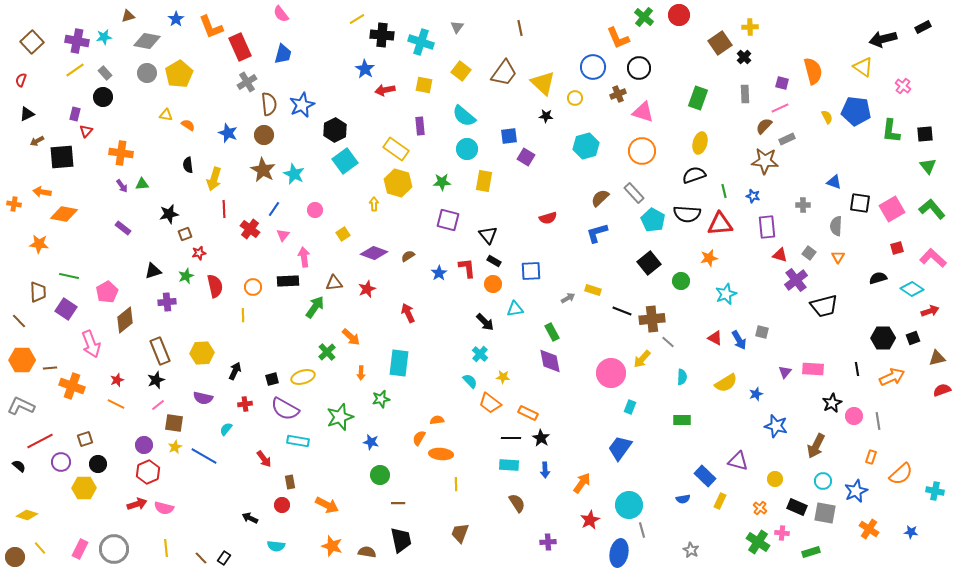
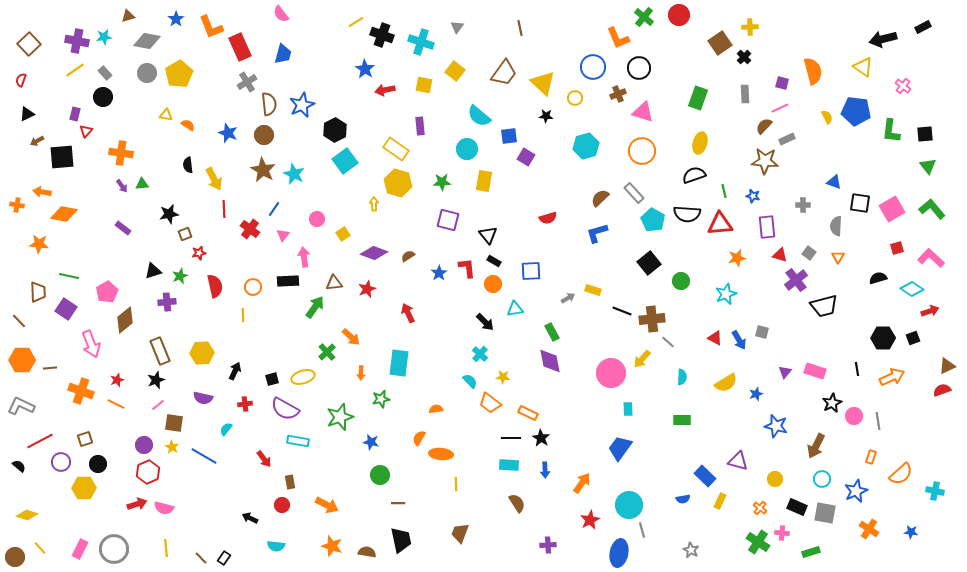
yellow line at (357, 19): moved 1 px left, 3 px down
black cross at (382, 35): rotated 15 degrees clockwise
brown square at (32, 42): moved 3 px left, 2 px down
yellow square at (461, 71): moved 6 px left
cyan semicircle at (464, 116): moved 15 px right
yellow arrow at (214, 179): rotated 45 degrees counterclockwise
orange cross at (14, 204): moved 3 px right, 1 px down
pink circle at (315, 210): moved 2 px right, 9 px down
orange star at (709, 258): moved 28 px right
pink L-shape at (933, 258): moved 2 px left
green star at (186, 276): moved 6 px left
brown triangle at (937, 358): moved 10 px right, 8 px down; rotated 12 degrees counterclockwise
pink rectangle at (813, 369): moved 2 px right, 2 px down; rotated 15 degrees clockwise
orange cross at (72, 386): moved 9 px right, 5 px down
cyan rectangle at (630, 407): moved 2 px left, 2 px down; rotated 24 degrees counterclockwise
orange semicircle at (437, 420): moved 1 px left, 11 px up
yellow star at (175, 447): moved 3 px left; rotated 16 degrees counterclockwise
cyan circle at (823, 481): moved 1 px left, 2 px up
purple cross at (548, 542): moved 3 px down
